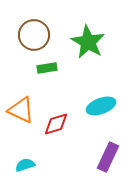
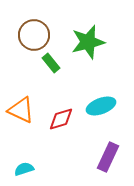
green star: rotated 28 degrees clockwise
green rectangle: moved 4 px right, 5 px up; rotated 60 degrees clockwise
red diamond: moved 5 px right, 5 px up
cyan semicircle: moved 1 px left, 4 px down
